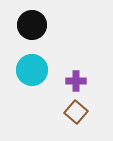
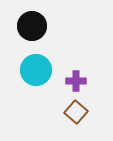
black circle: moved 1 px down
cyan circle: moved 4 px right
